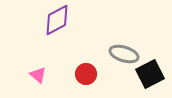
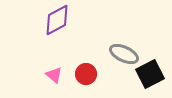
gray ellipse: rotated 8 degrees clockwise
pink triangle: moved 16 px right
